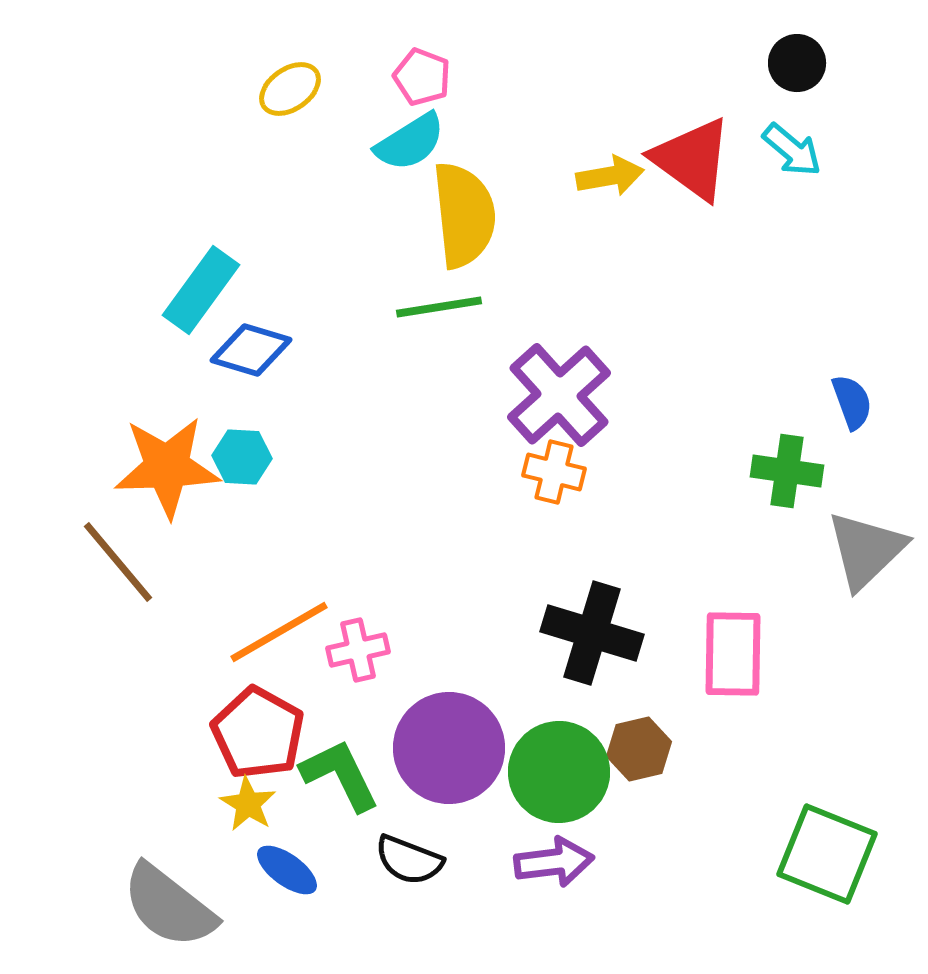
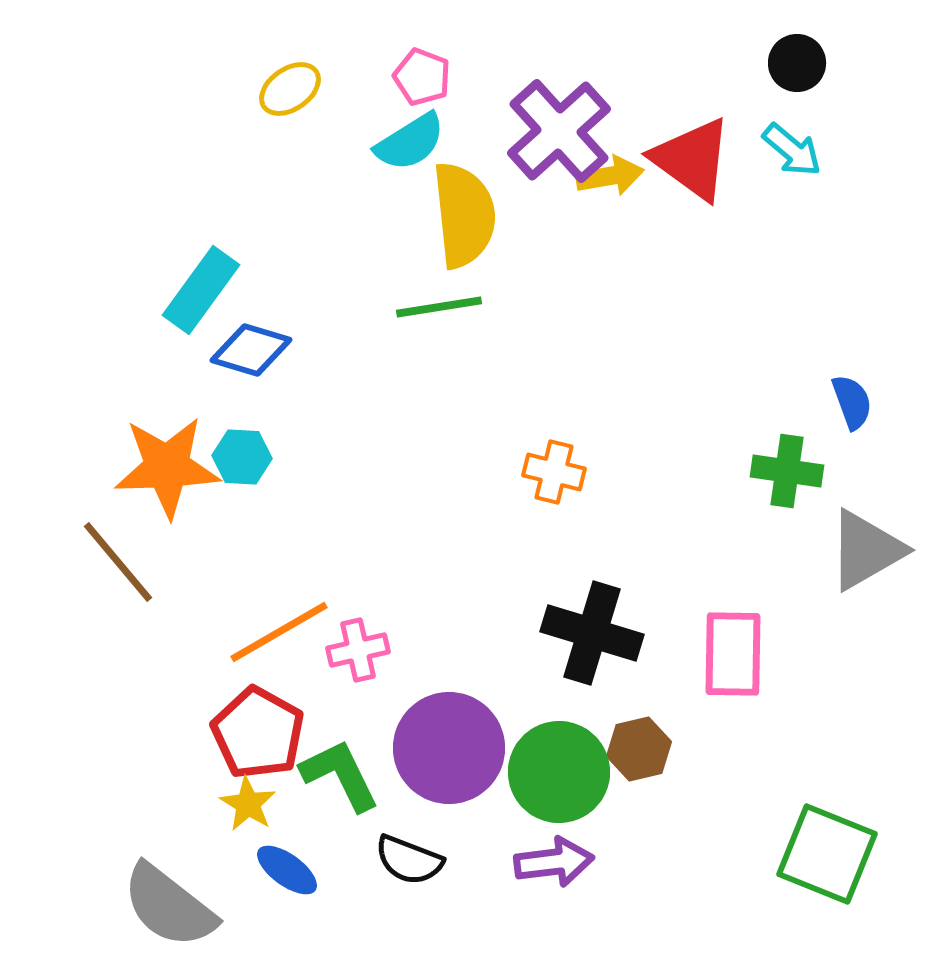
purple cross: moved 264 px up
gray triangle: rotated 14 degrees clockwise
